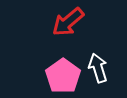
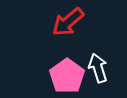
pink pentagon: moved 4 px right
